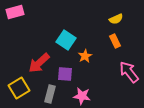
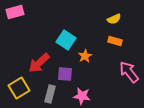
yellow semicircle: moved 2 px left
orange rectangle: rotated 48 degrees counterclockwise
